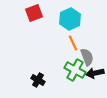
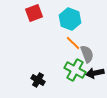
cyan hexagon: rotated 15 degrees counterclockwise
orange line: rotated 21 degrees counterclockwise
gray semicircle: moved 3 px up
